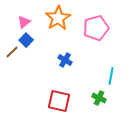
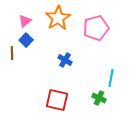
pink triangle: moved 1 px right, 1 px up
brown line: moved 1 px down; rotated 48 degrees counterclockwise
cyan line: moved 2 px down
red square: moved 2 px left, 1 px up
